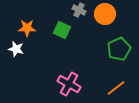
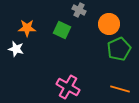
orange circle: moved 4 px right, 10 px down
pink cross: moved 1 px left, 3 px down
orange line: moved 4 px right, 1 px down; rotated 54 degrees clockwise
